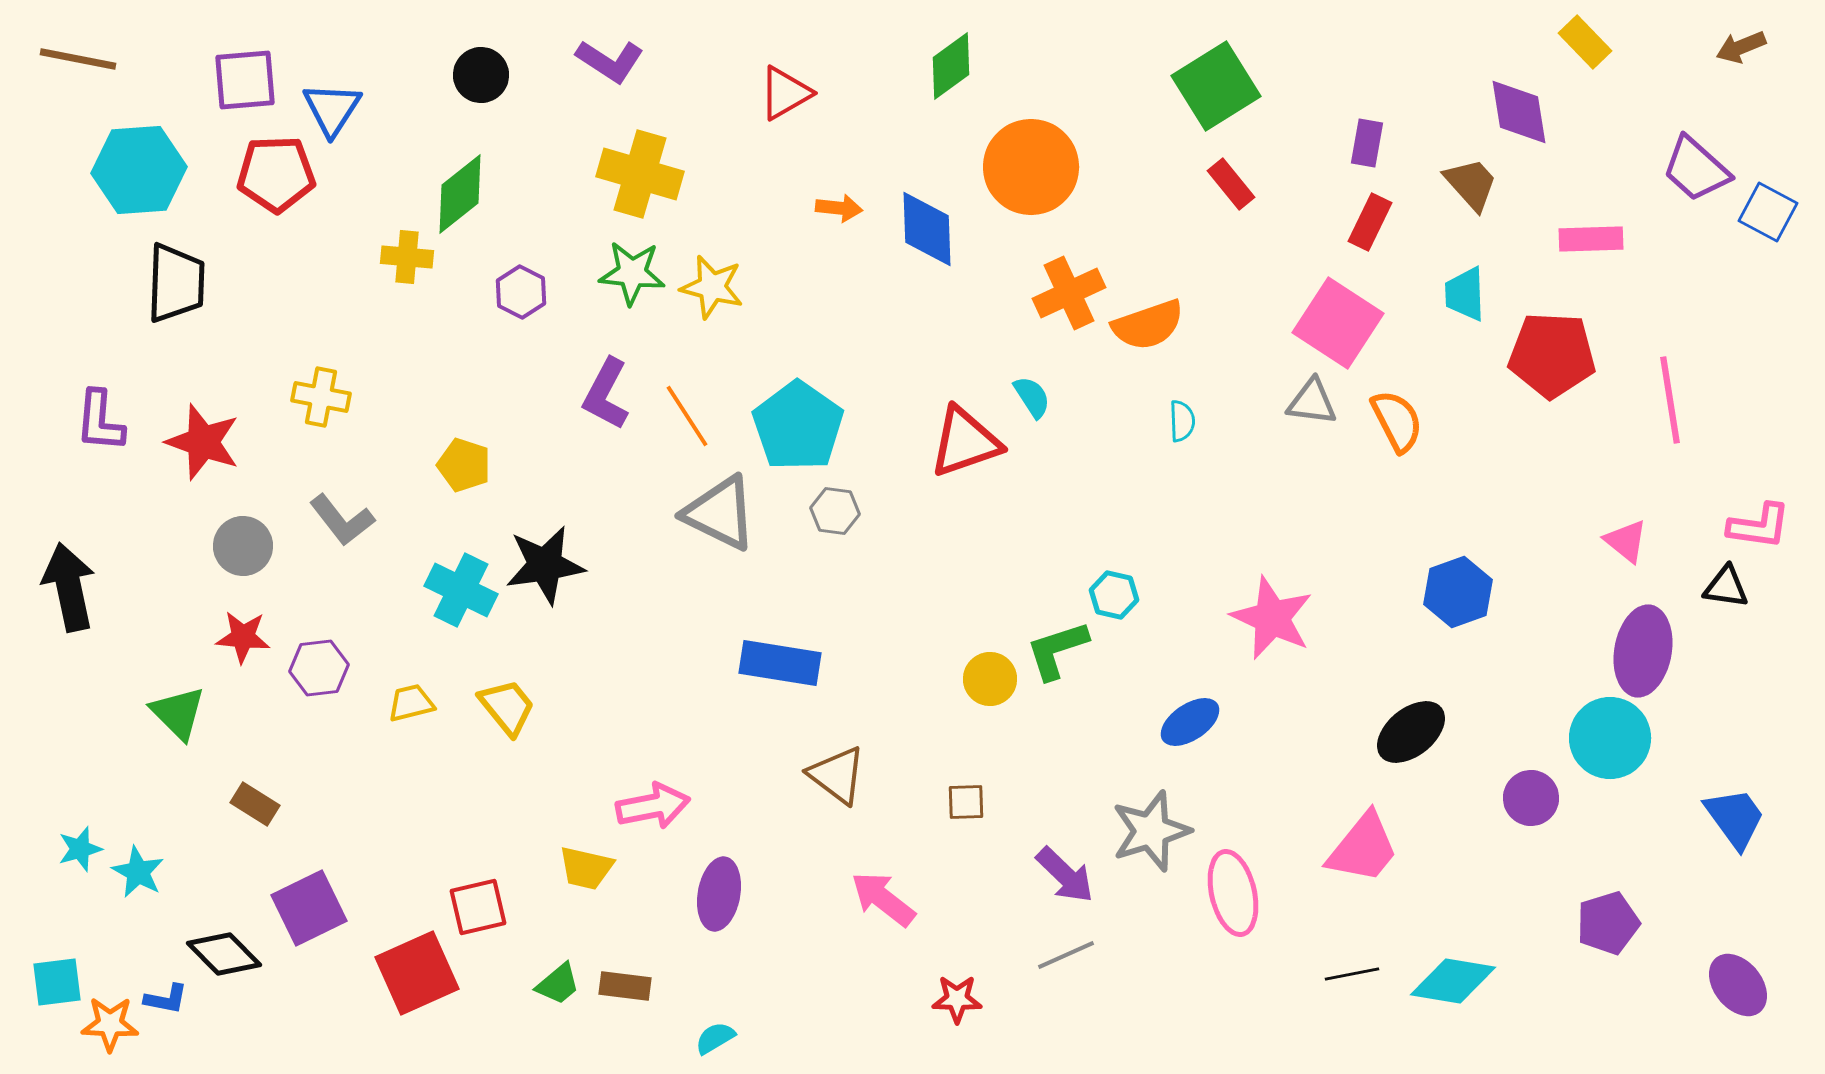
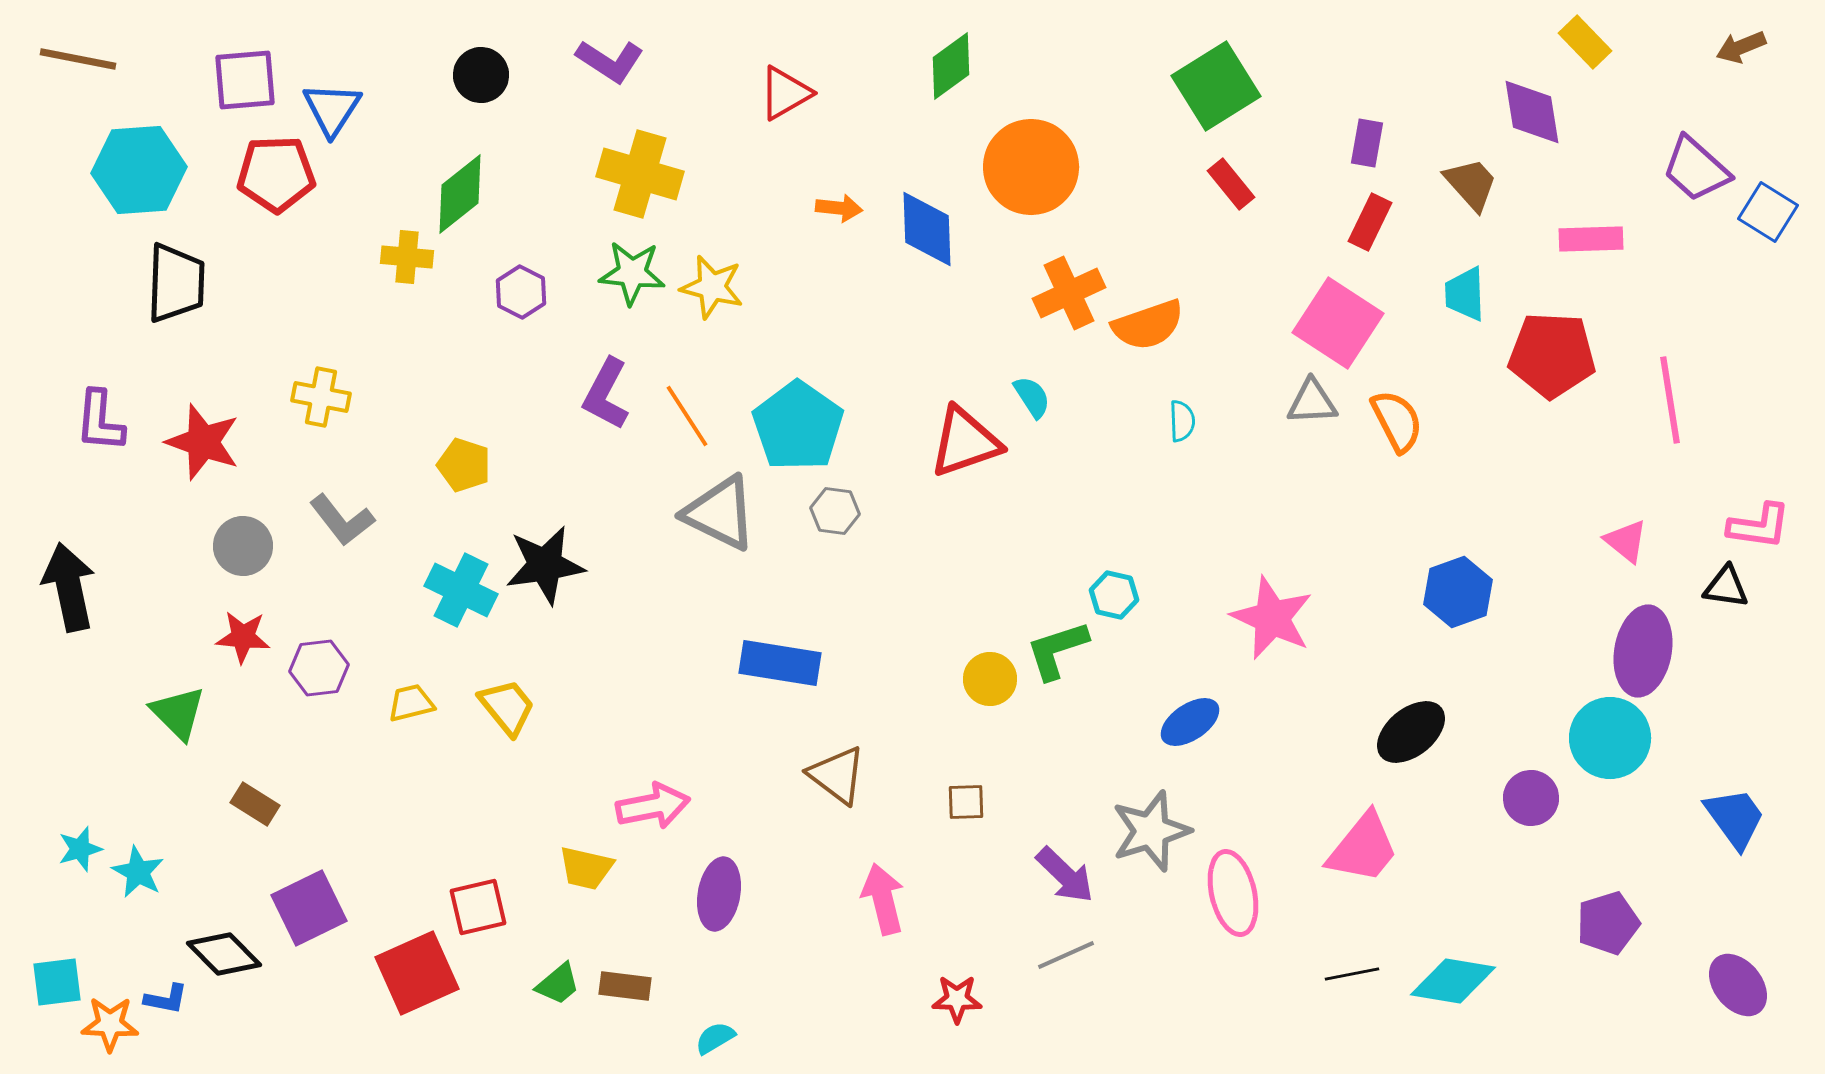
purple diamond at (1519, 112): moved 13 px right
blue square at (1768, 212): rotated 4 degrees clockwise
gray triangle at (1312, 402): rotated 10 degrees counterclockwise
pink arrow at (883, 899): rotated 38 degrees clockwise
